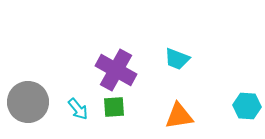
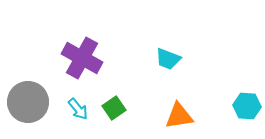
cyan trapezoid: moved 9 px left
purple cross: moved 34 px left, 12 px up
green square: moved 1 px down; rotated 30 degrees counterclockwise
